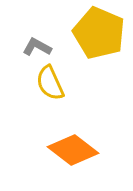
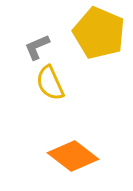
gray L-shape: rotated 52 degrees counterclockwise
orange diamond: moved 6 px down
